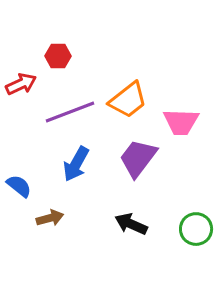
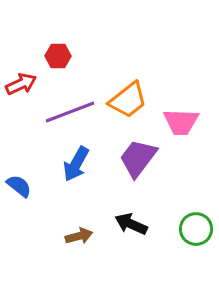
brown arrow: moved 29 px right, 18 px down
